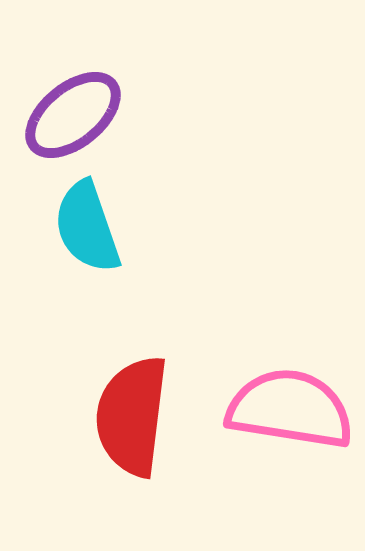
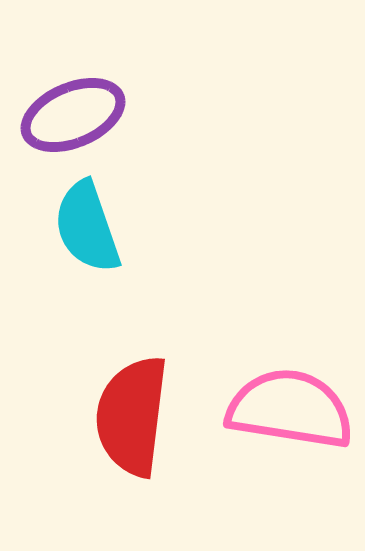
purple ellipse: rotated 16 degrees clockwise
